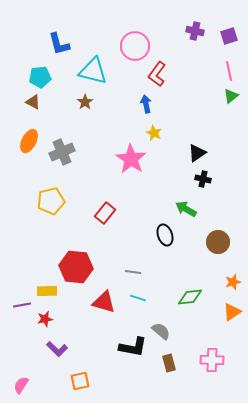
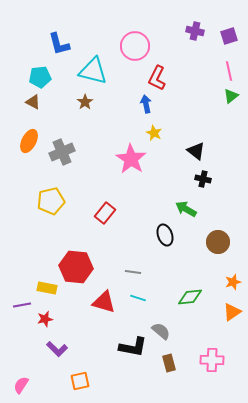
red L-shape: moved 4 px down; rotated 10 degrees counterclockwise
black triangle: moved 1 px left, 2 px up; rotated 48 degrees counterclockwise
yellow rectangle: moved 3 px up; rotated 12 degrees clockwise
